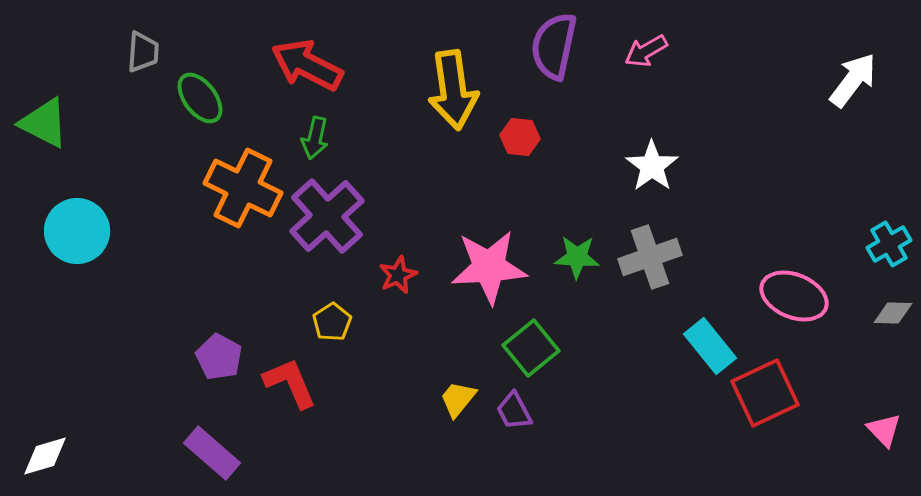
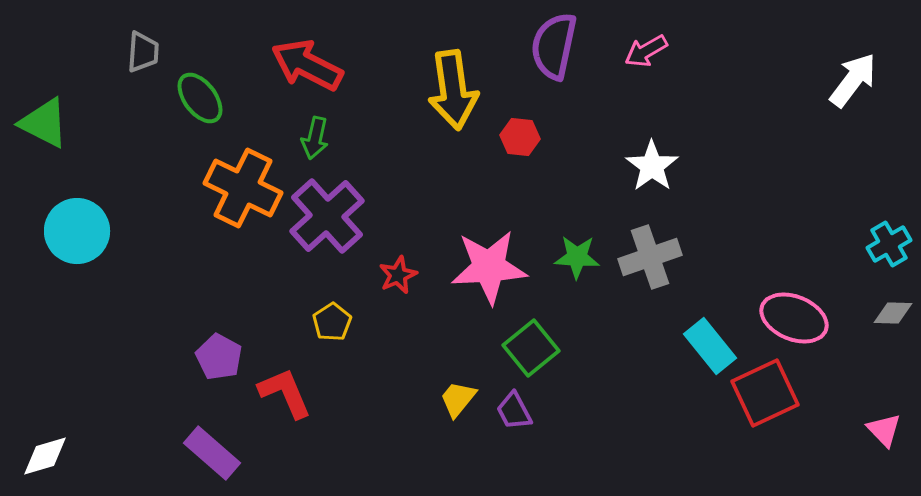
pink ellipse: moved 22 px down
red L-shape: moved 5 px left, 10 px down
